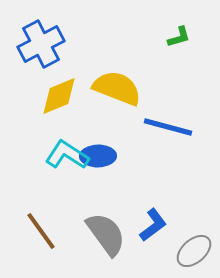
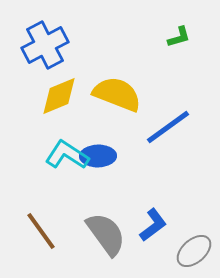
blue cross: moved 4 px right, 1 px down
yellow semicircle: moved 6 px down
blue line: rotated 51 degrees counterclockwise
